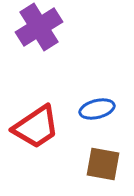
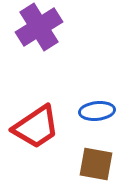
blue ellipse: moved 2 px down; rotated 8 degrees clockwise
brown square: moved 7 px left
